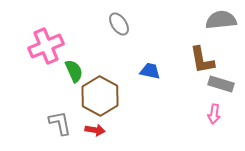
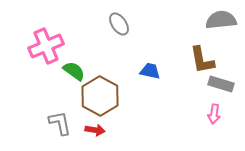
green semicircle: rotated 30 degrees counterclockwise
